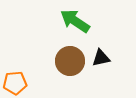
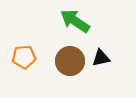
orange pentagon: moved 9 px right, 26 px up
